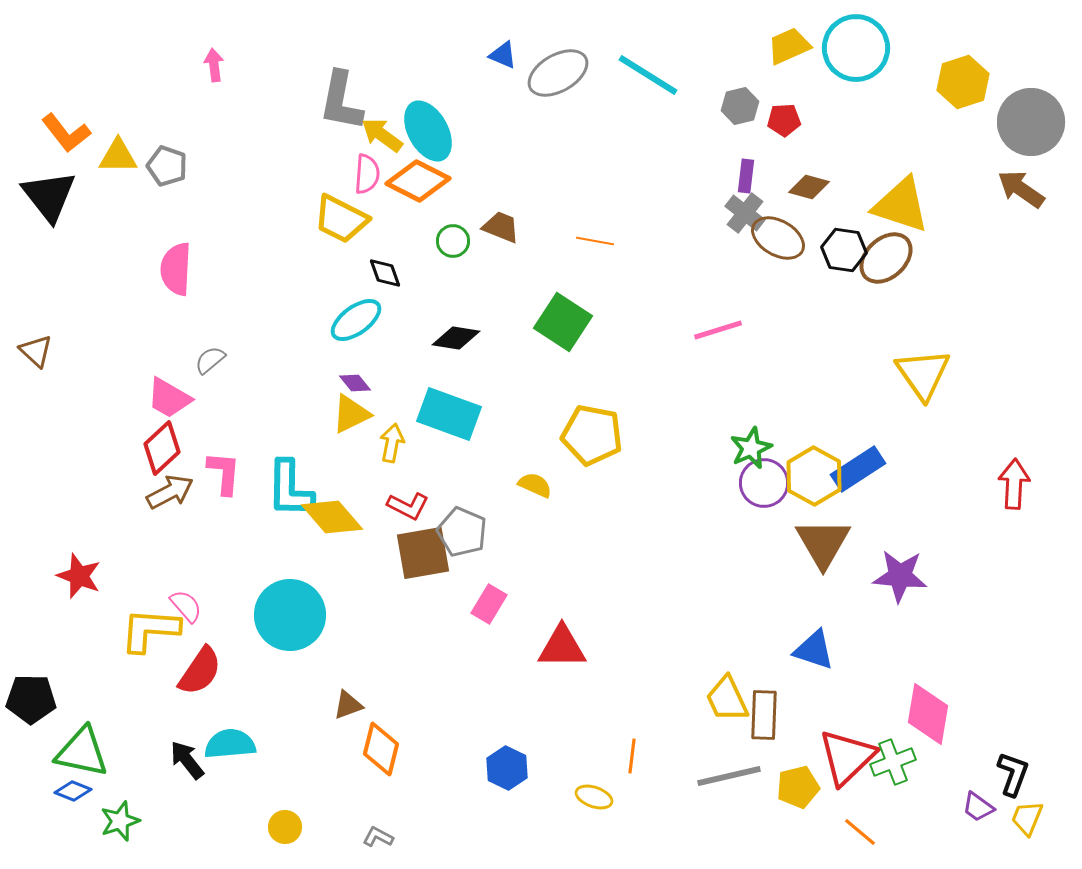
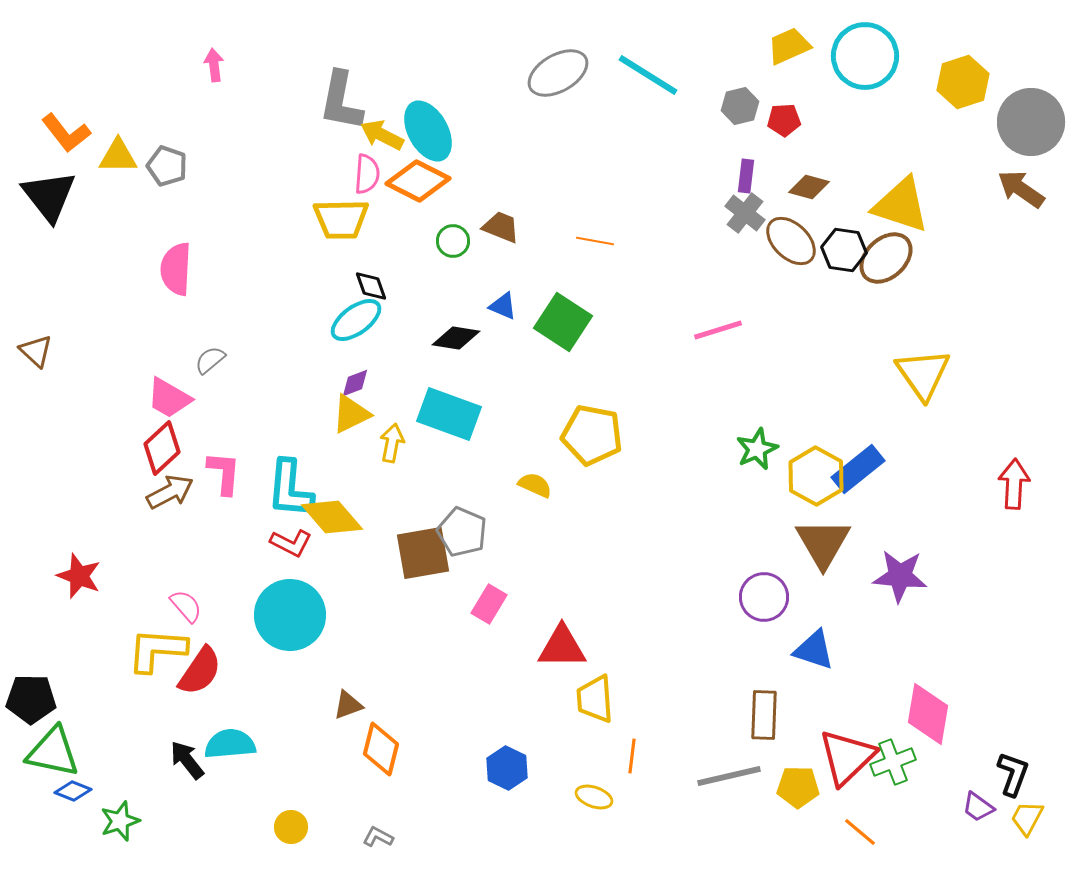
cyan circle at (856, 48): moved 9 px right, 8 px down
blue triangle at (503, 55): moved 251 px down
yellow arrow at (382, 135): rotated 9 degrees counterclockwise
yellow trapezoid at (341, 219): rotated 28 degrees counterclockwise
brown ellipse at (778, 238): moved 13 px right, 3 px down; rotated 14 degrees clockwise
black diamond at (385, 273): moved 14 px left, 13 px down
purple diamond at (355, 383): rotated 72 degrees counterclockwise
green star at (751, 448): moved 6 px right, 1 px down
blue rectangle at (858, 469): rotated 6 degrees counterclockwise
yellow hexagon at (814, 476): moved 2 px right
purple circle at (764, 483): moved 114 px down
cyan L-shape at (290, 489): rotated 4 degrees clockwise
red L-shape at (408, 506): moved 117 px left, 37 px down
yellow L-shape at (150, 630): moved 7 px right, 20 px down
yellow trapezoid at (727, 699): moved 132 px left; rotated 21 degrees clockwise
green triangle at (82, 752): moved 29 px left
yellow pentagon at (798, 787): rotated 15 degrees clockwise
yellow trapezoid at (1027, 818): rotated 6 degrees clockwise
yellow circle at (285, 827): moved 6 px right
